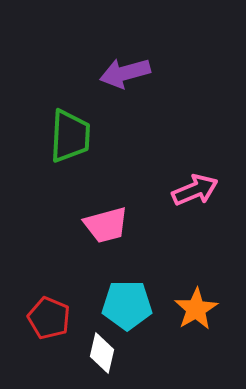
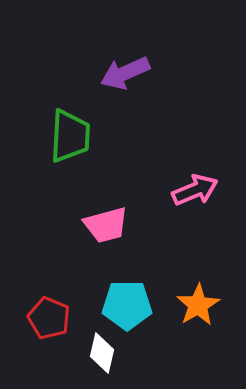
purple arrow: rotated 9 degrees counterclockwise
orange star: moved 2 px right, 4 px up
